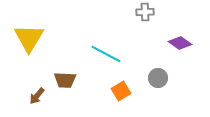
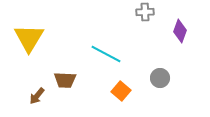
purple diamond: moved 12 px up; rotated 75 degrees clockwise
gray circle: moved 2 px right
orange square: rotated 18 degrees counterclockwise
